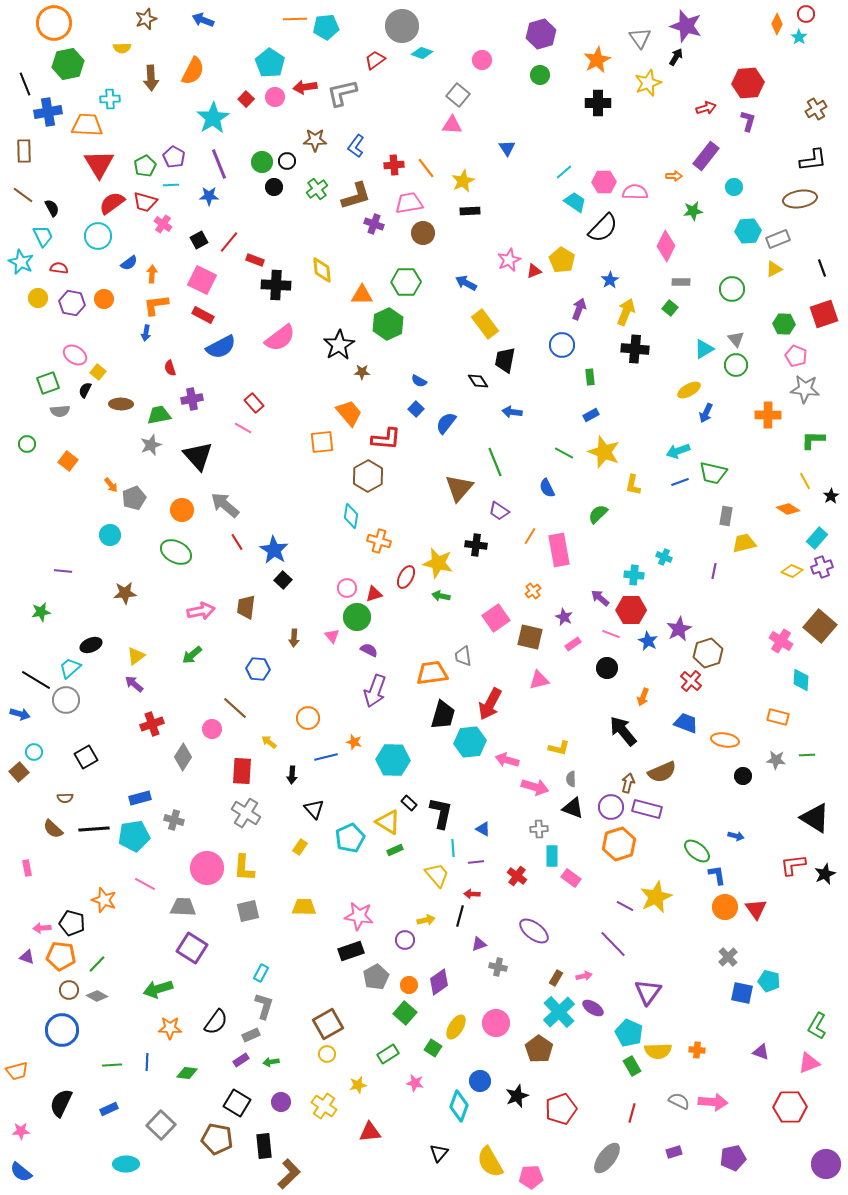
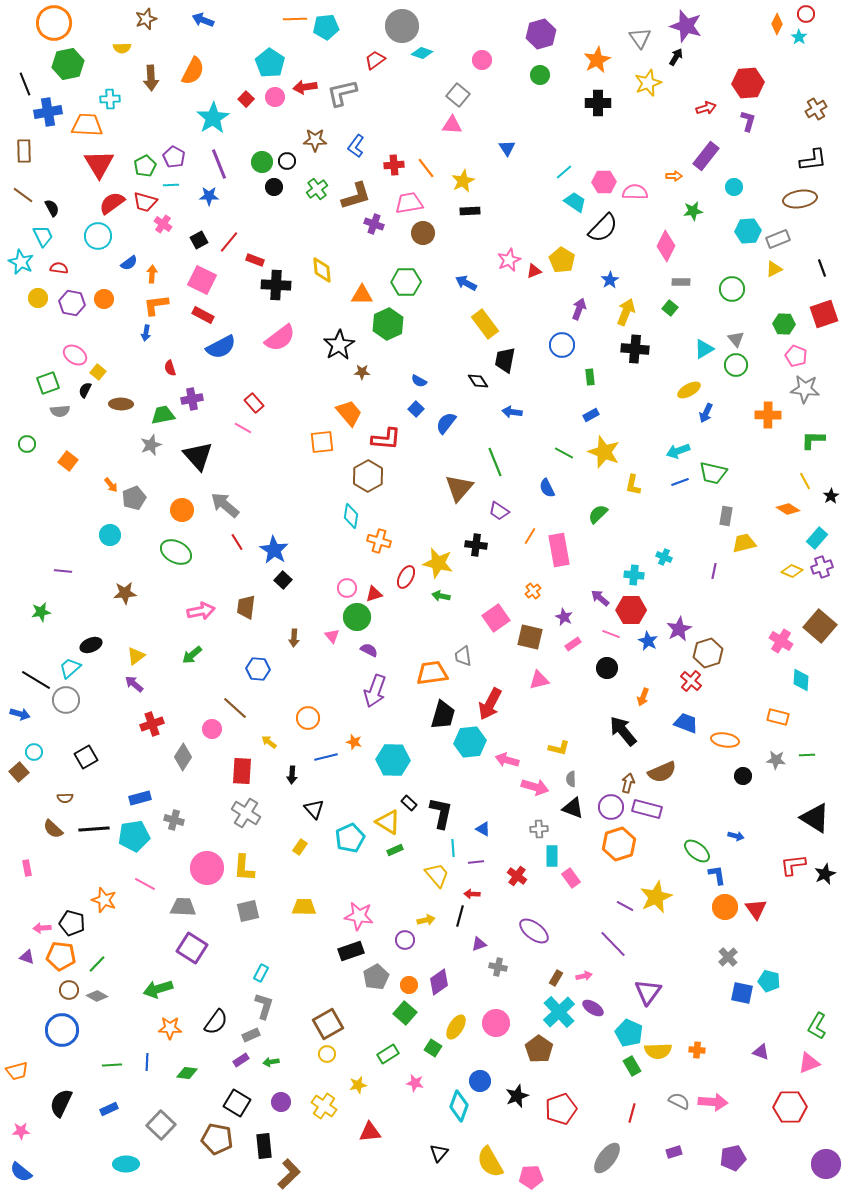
green trapezoid at (159, 415): moved 4 px right
pink rectangle at (571, 878): rotated 18 degrees clockwise
